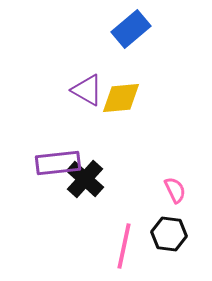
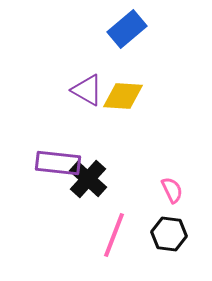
blue rectangle: moved 4 px left
yellow diamond: moved 2 px right, 2 px up; rotated 9 degrees clockwise
purple rectangle: rotated 12 degrees clockwise
black cross: moved 3 px right
pink semicircle: moved 3 px left
pink line: moved 10 px left, 11 px up; rotated 9 degrees clockwise
